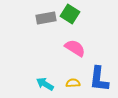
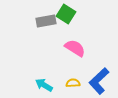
green square: moved 4 px left
gray rectangle: moved 3 px down
blue L-shape: moved 2 px down; rotated 40 degrees clockwise
cyan arrow: moved 1 px left, 1 px down
